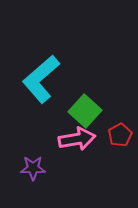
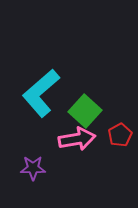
cyan L-shape: moved 14 px down
